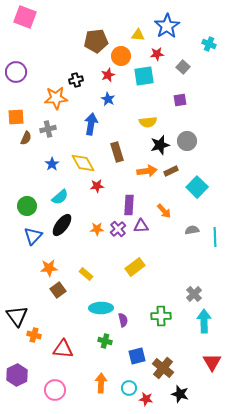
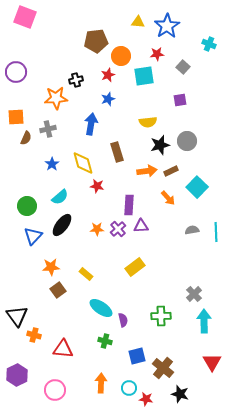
yellow triangle at (138, 35): moved 13 px up
blue star at (108, 99): rotated 24 degrees clockwise
yellow diamond at (83, 163): rotated 15 degrees clockwise
red star at (97, 186): rotated 16 degrees clockwise
orange arrow at (164, 211): moved 4 px right, 13 px up
cyan line at (215, 237): moved 1 px right, 5 px up
orange star at (49, 268): moved 2 px right, 1 px up
cyan ellipse at (101, 308): rotated 35 degrees clockwise
